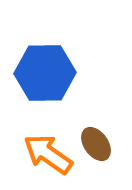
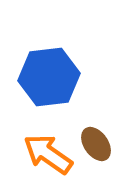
blue hexagon: moved 4 px right, 4 px down; rotated 6 degrees counterclockwise
